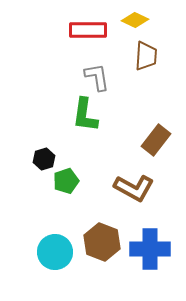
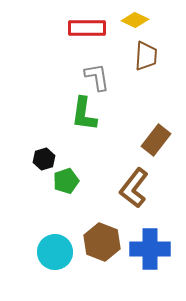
red rectangle: moved 1 px left, 2 px up
green L-shape: moved 1 px left, 1 px up
brown L-shape: rotated 99 degrees clockwise
